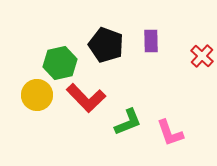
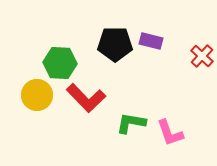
purple rectangle: rotated 75 degrees counterclockwise
black pentagon: moved 9 px right, 1 px up; rotated 20 degrees counterclockwise
green hexagon: rotated 16 degrees clockwise
green L-shape: moved 3 px right, 1 px down; rotated 148 degrees counterclockwise
